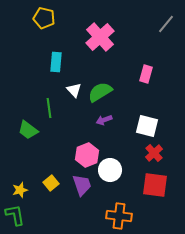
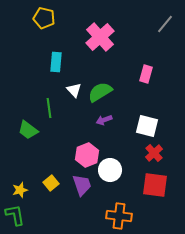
gray line: moved 1 px left
